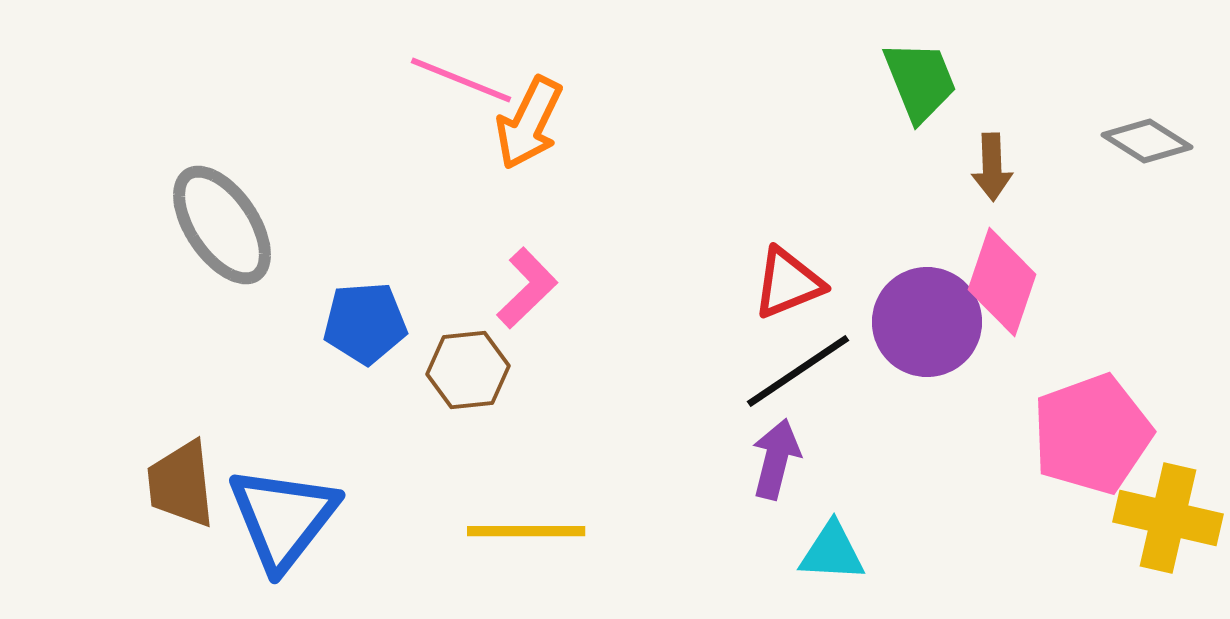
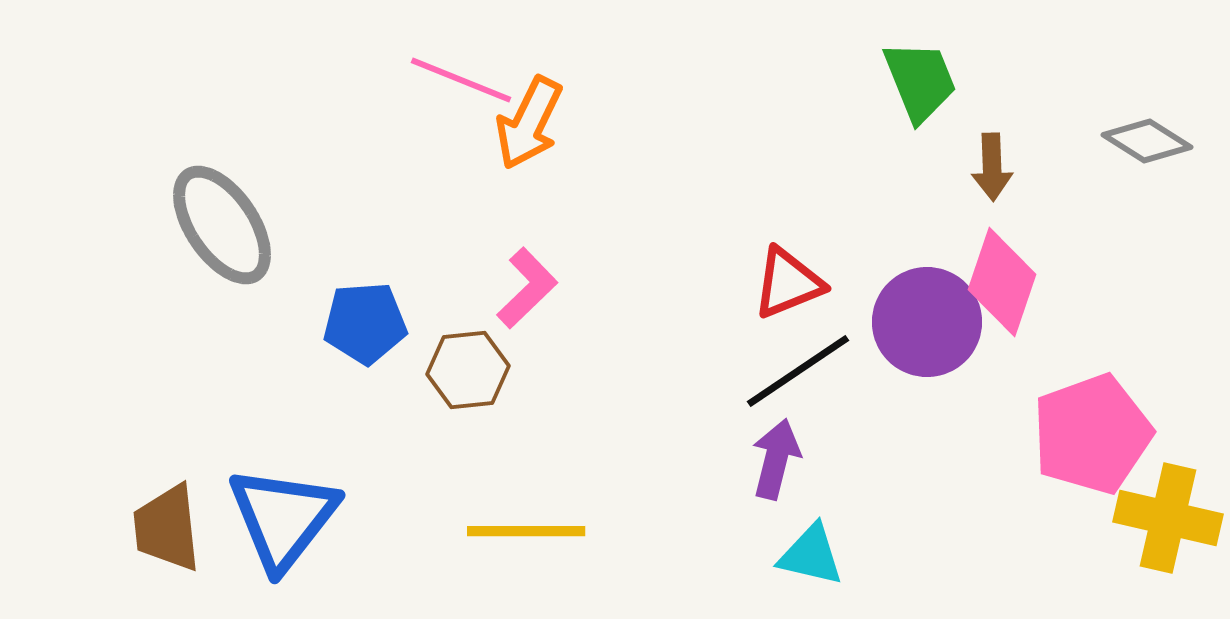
brown trapezoid: moved 14 px left, 44 px down
cyan triangle: moved 21 px left, 3 px down; rotated 10 degrees clockwise
